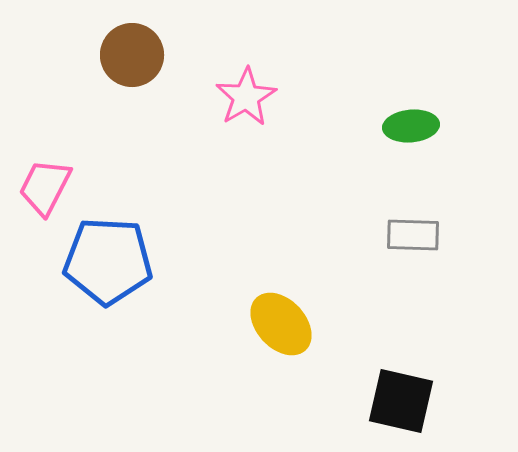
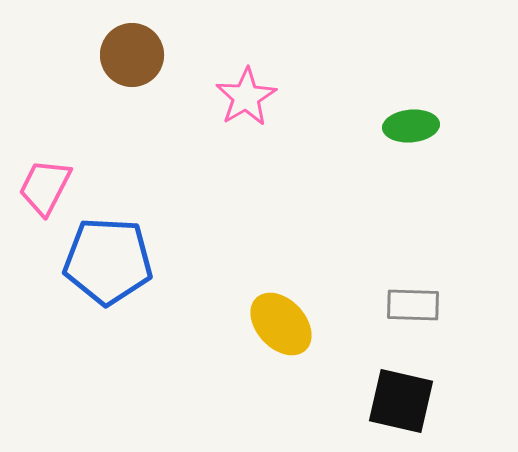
gray rectangle: moved 70 px down
